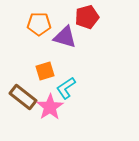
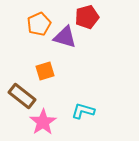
orange pentagon: rotated 25 degrees counterclockwise
cyan L-shape: moved 17 px right, 23 px down; rotated 50 degrees clockwise
brown rectangle: moved 1 px left, 1 px up
pink star: moved 7 px left, 15 px down
